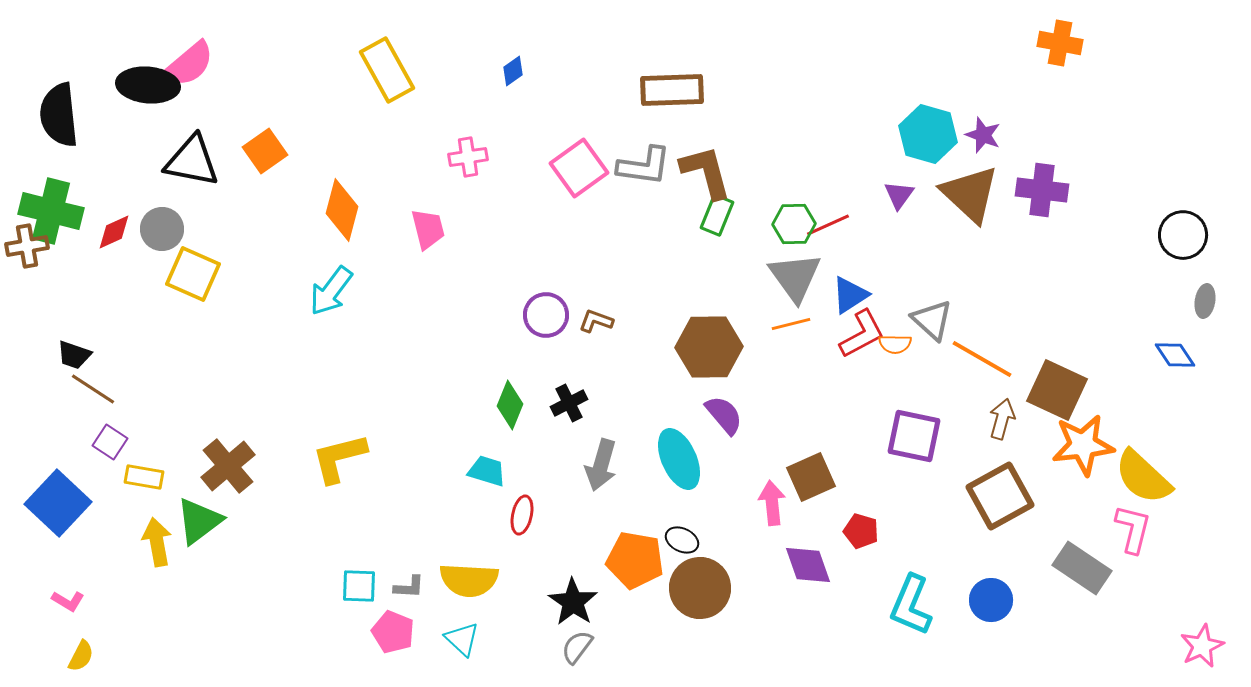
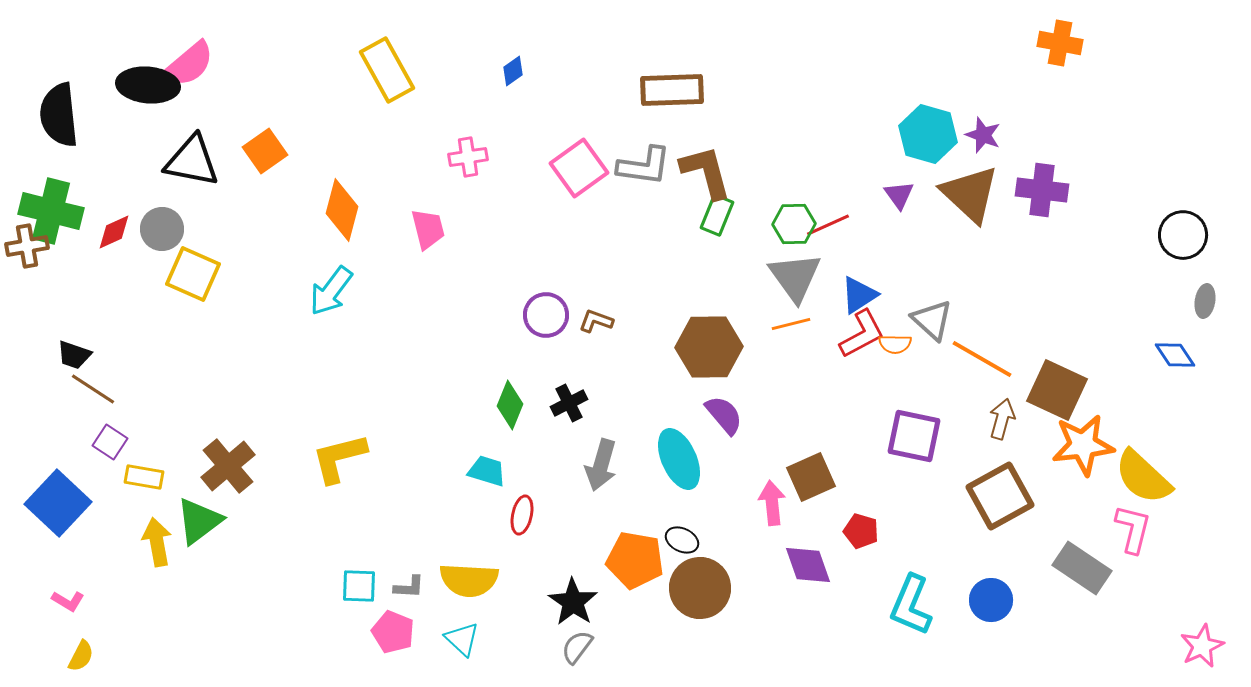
purple triangle at (899, 195): rotated 12 degrees counterclockwise
blue triangle at (850, 295): moved 9 px right
